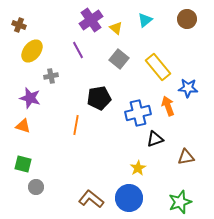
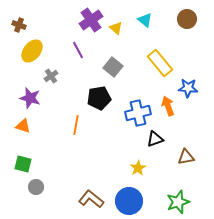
cyan triangle: rotated 42 degrees counterclockwise
gray square: moved 6 px left, 8 px down
yellow rectangle: moved 2 px right, 4 px up
gray cross: rotated 24 degrees counterclockwise
blue circle: moved 3 px down
green star: moved 2 px left
